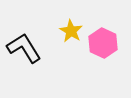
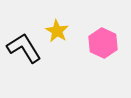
yellow star: moved 14 px left
